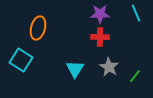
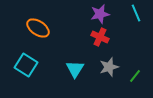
purple star: rotated 12 degrees counterclockwise
orange ellipse: rotated 70 degrees counterclockwise
red cross: rotated 24 degrees clockwise
cyan square: moved 5 px right, 5 px down
gray star: rotated 24 degrees clockwise
